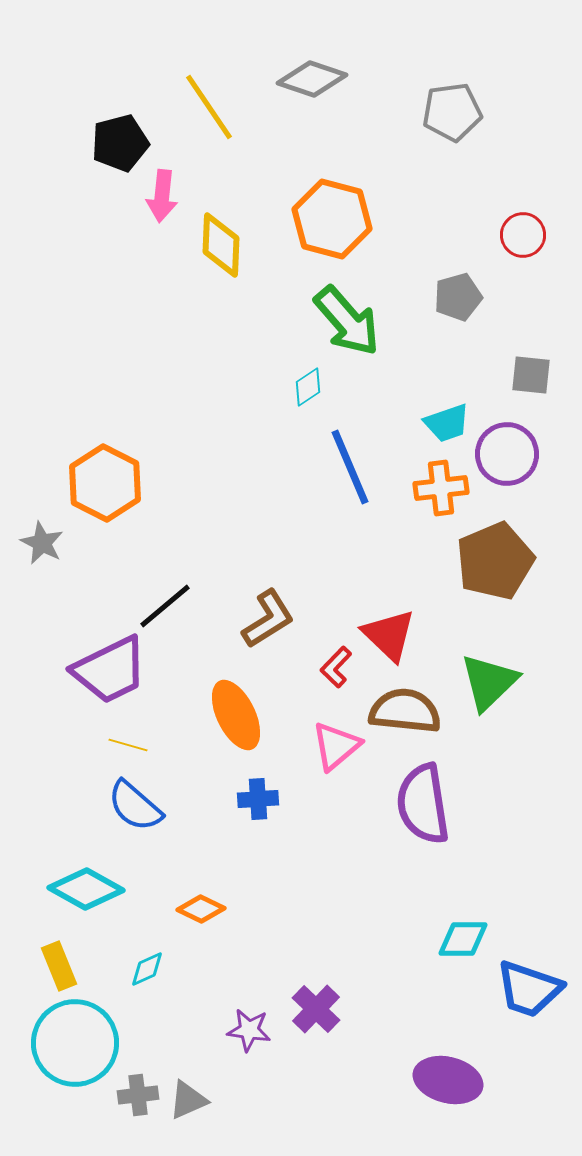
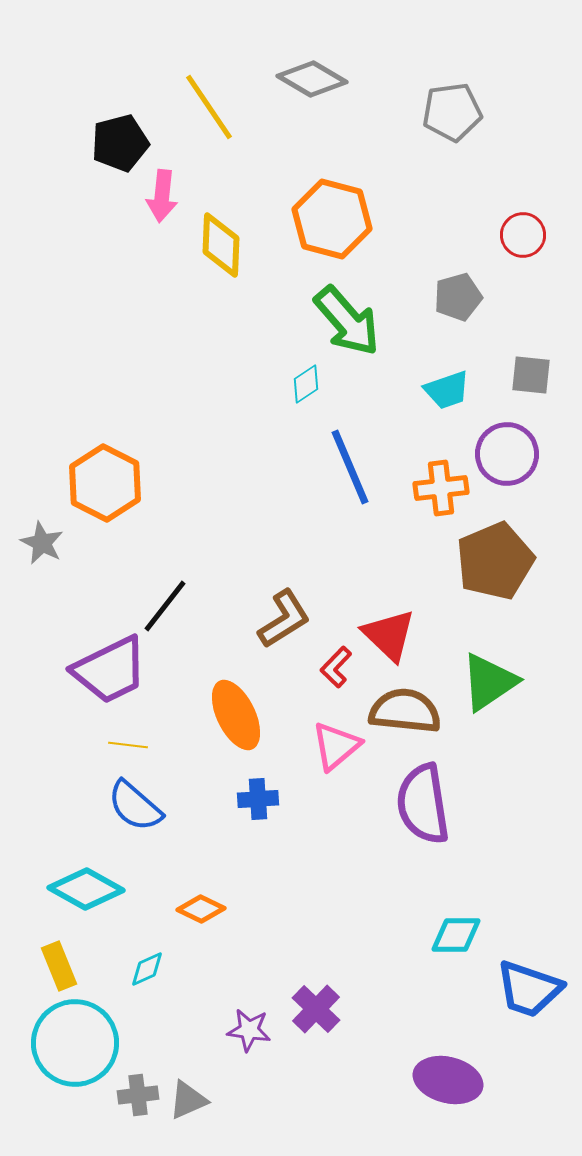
gray diamond at (312, 79): rotated 12 degrees clockwise
cyan diamond at (308, 387): moved 2 px left, 3 px up
cyan trapezoid at (447, 423): moved 33 px up
black line at (165, 606): rotated 12 degrees counterclockwise
brown L-shape at (268, 619): moved 16 px right
green triangle at (489, 682): rotated 10 degrees clockwise
yellow line at (128, 745): rotated 9 degrees counterclockwise
cyan diamond at (463, 939): moved 7 px left, 4 px up
